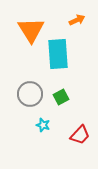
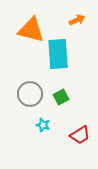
orange triangle: rotated 44 degrees counterclockwise
red trapezoid: rotated 15 degrees clockwise
